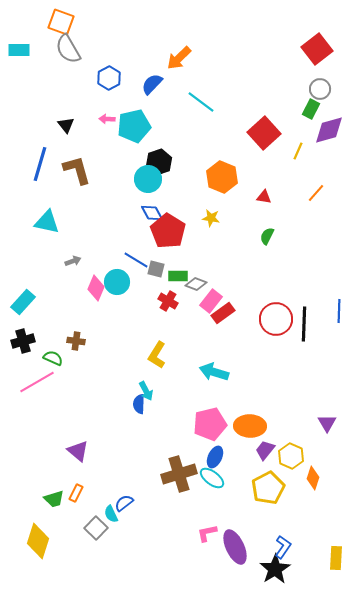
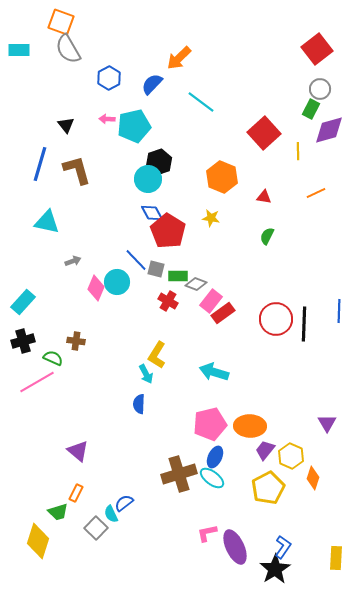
yellow line at (298, 151): rotated 24 degrees counterclockwise
orange line at (316, 193): rotated 24 degrees clockwise
blue line at (136, 260): rotated 15 degrees clockwise
cyan arrow at (146, 391): moved 17 px up
green trapezoid at (54, 499): moved 4 px right, 13 px down
